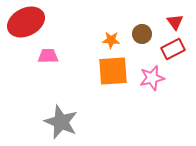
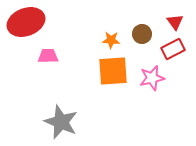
red ellipse: rotated 6 degrees clockwise
